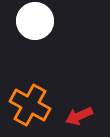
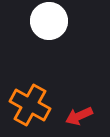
white circle: moved 14 px right
